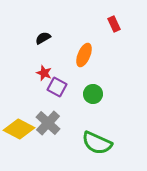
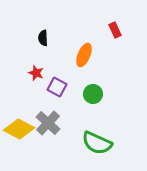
red rectangle: moved 1 px right, 6 px down
black semicircle: rotated 63 degrees counterclockwise
red star: moved 8 px left
